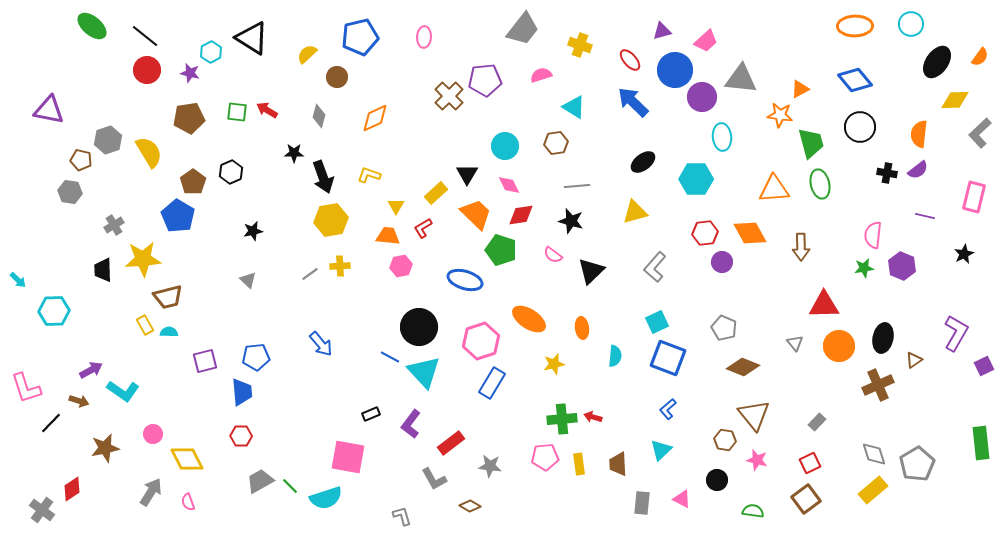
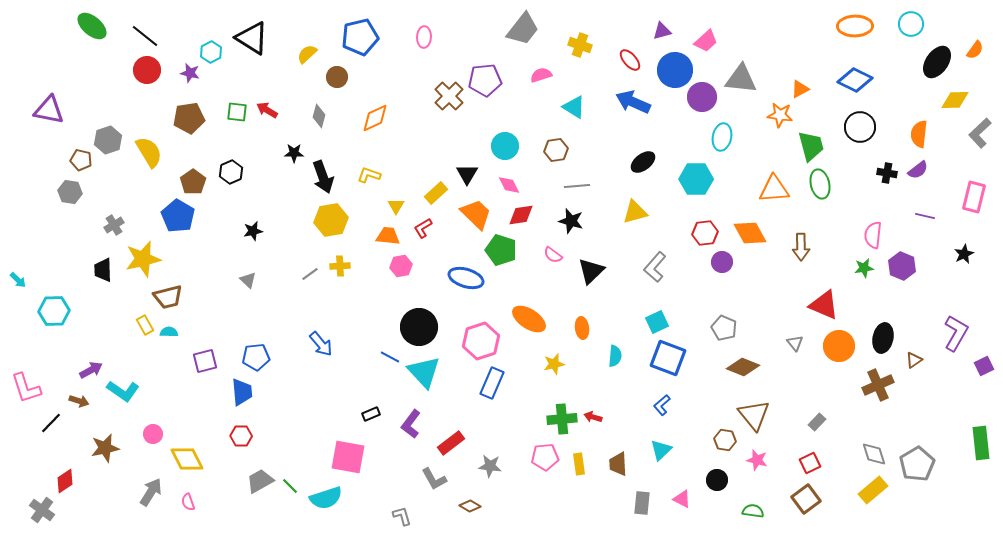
orange semicircle at (980, 57): moved 5 px left, 7 px up
blue diamond at (855, 80): rotated 24 degrees counterclockwise
blue arrow at (633, 102): rotated 20 degrees counterclockwise
cyan ellipse at (722, 137): rotated 16 degrees clockwise
brown hexagon at (556, 143): moved 7 px down
green trapezoid at (811, 143): moved 3 px down
yellow star at (143, 259): rotated 9 degrees counterclockwise
blue ellipse at (465, 280): moved 1 px right, 2 px up
red triangle at (824, 305): rotated 24 degrees clockwise
blue rectangle at (492, 383): rotated 8 degrees counterclockwise
blue L-shape at (668, 409): moved 6 px left, 4 px up
red diamond at (72, 489): moved 7 px left, 8 px up
